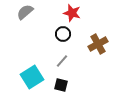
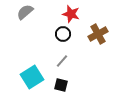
red star: moved 1 px left, 1 px down
brown cross: moved 10 px up
